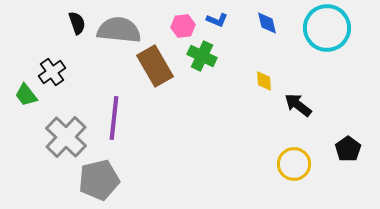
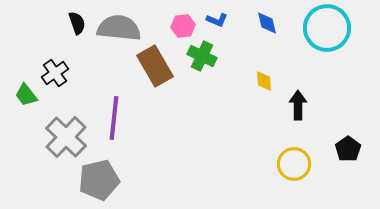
gray semicircle: moved 2 px up
black cross: moved 3 px right, 1 px down
black arrow: rotated 52 degrees clockwise
